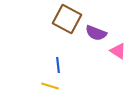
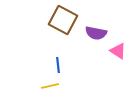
brown square: moved 4 px left, 1 px down
purple semicircle: rotated 10 degrees counterclockwise
yellow line: rotated 30 degrees counterclockwise
